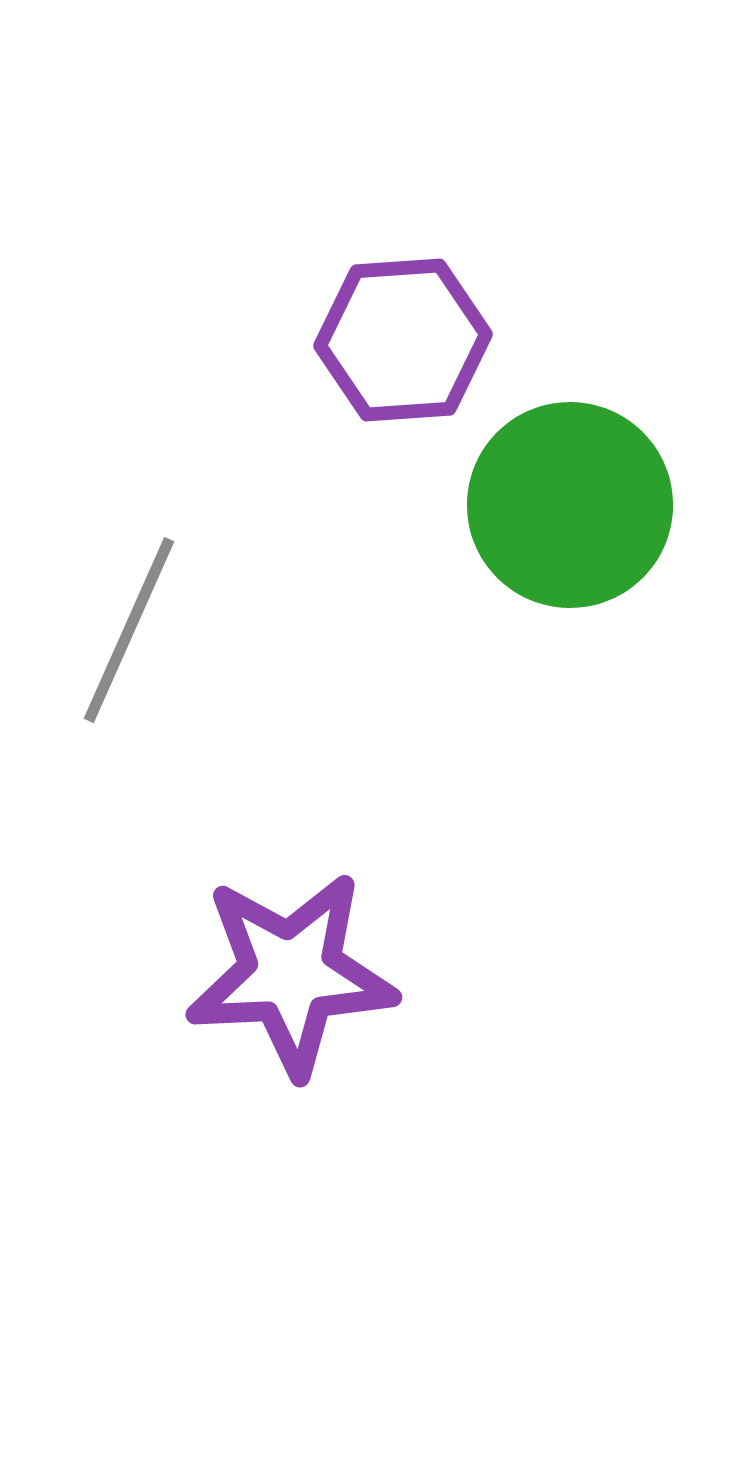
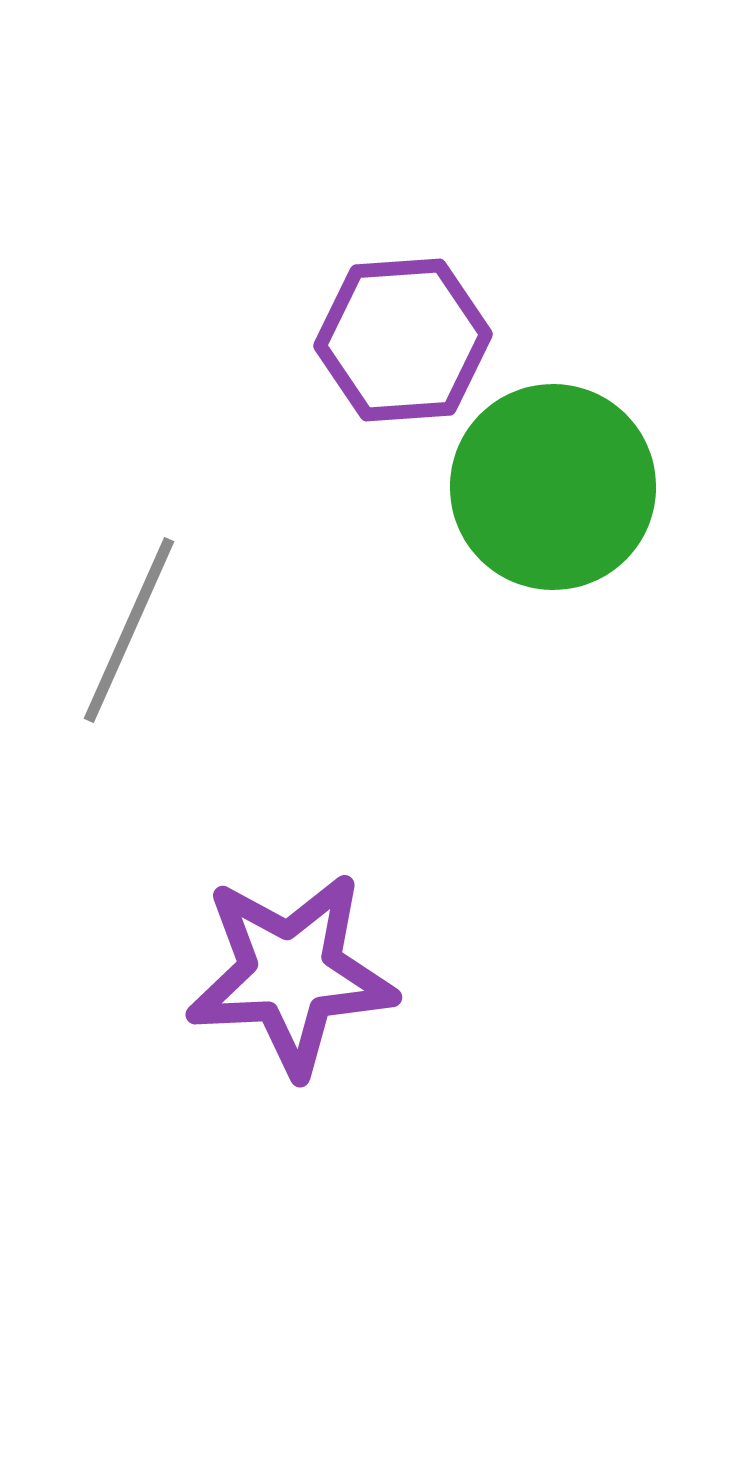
green circle: moved 17 px left, 18 px up
